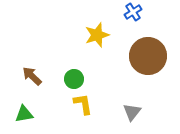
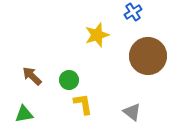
green circle: moved 5 px left, 1 px down
gray triangle: rotated 30 degrees counterclockwise
